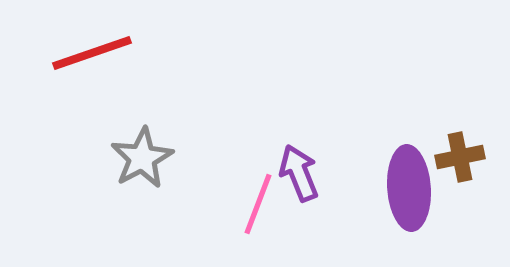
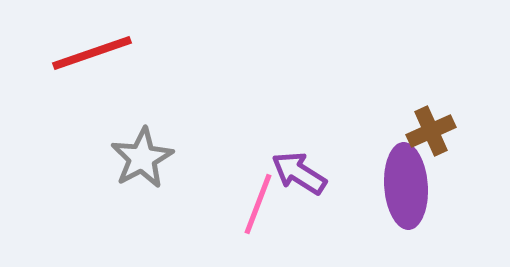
brown cross: moved 29 px left, 26 px up; rotated 12 degrees counterclockwise
purple arrow: rotated 36 degrees counterclockwise
purple ellipse: moved 3 px left, 2 px up
